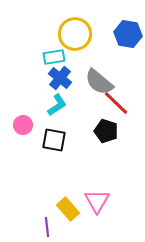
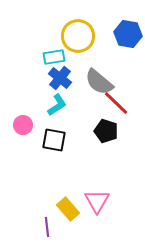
yellow circle: moved 3 px right, 2 px down
